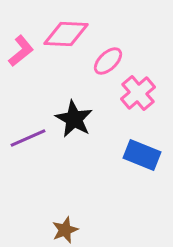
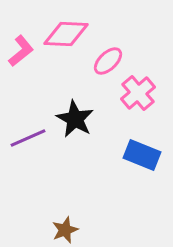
black star: moved 1 px right
